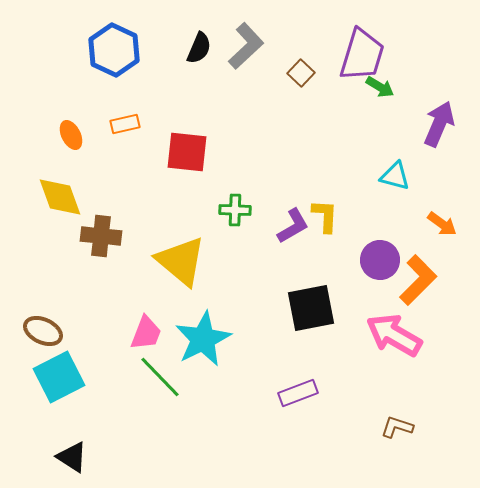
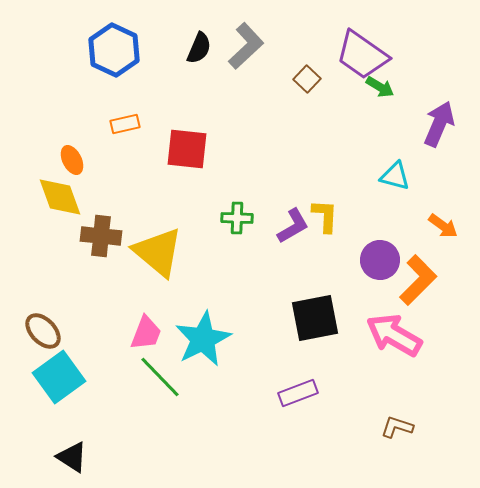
purple trapezoid: rotated 108 degrees clockwise
brown square: moved 6 px right, 6 px down
orange ellipse: moved 1 px right, 25 px down
red square: moved 3 px up
green cross: moved 2 px right, 8 px down
orange arrow: moved 1 px right, 2 px down
yellow triangle: moved 23 px left, 9 px up
black square: moved 4 px right, 10 px down
brown ellipse: rotated 21 degrees clockwise
cyan square: rotated 9 degrees counterclockwise
